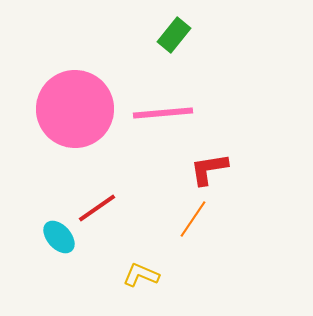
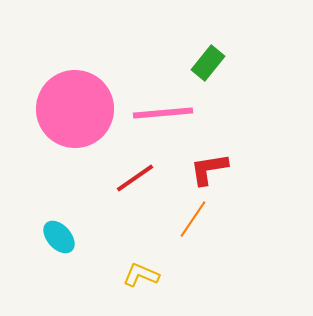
green rectangle: moved 34 px right, 28 px down
red line: moved 38 px right, 30 px up
